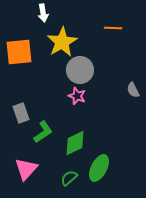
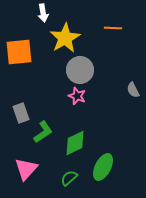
yellow star: moved 3 px right, 4 px up
green ellipse: moved 4 px right, 1 px up
